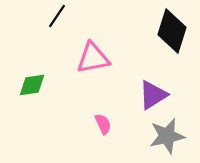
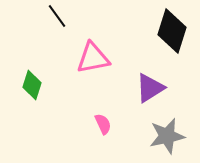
black line: rotated 70 degrees counterclockwise
green diamond: rotated 64 degrees counterclockwise
purple triangle: moved 3 px left, 7 px up
